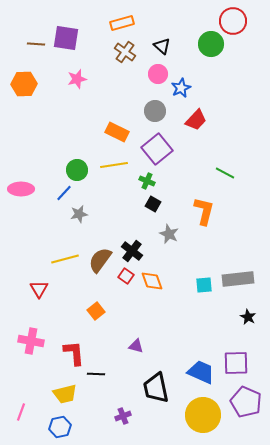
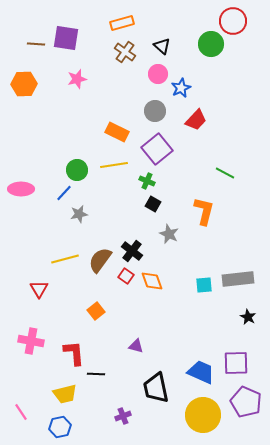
pink line at (21, 412): rotated 54 degrees counterclockwise
